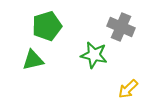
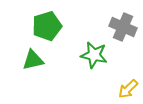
gray cross: moved 2 px right
